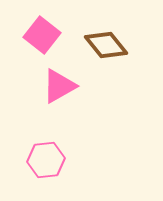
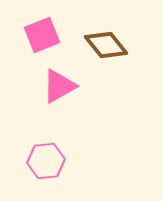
pink square: rotated 30 degrees clockwise
pink hexagon: moved 1 px down
